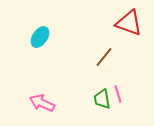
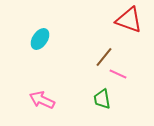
red triangle: moved 3 px up
cyan ellipse: moved 2 px down
pink line: moved 20 px up; rotated 48 degrees counterclockwise
pink arrow: moved 3 px up
